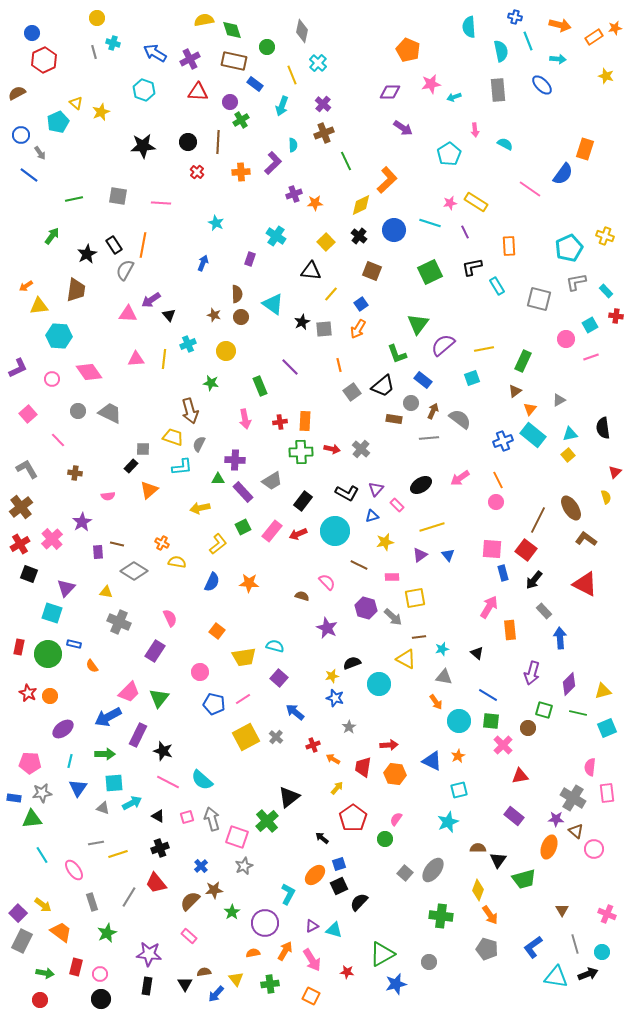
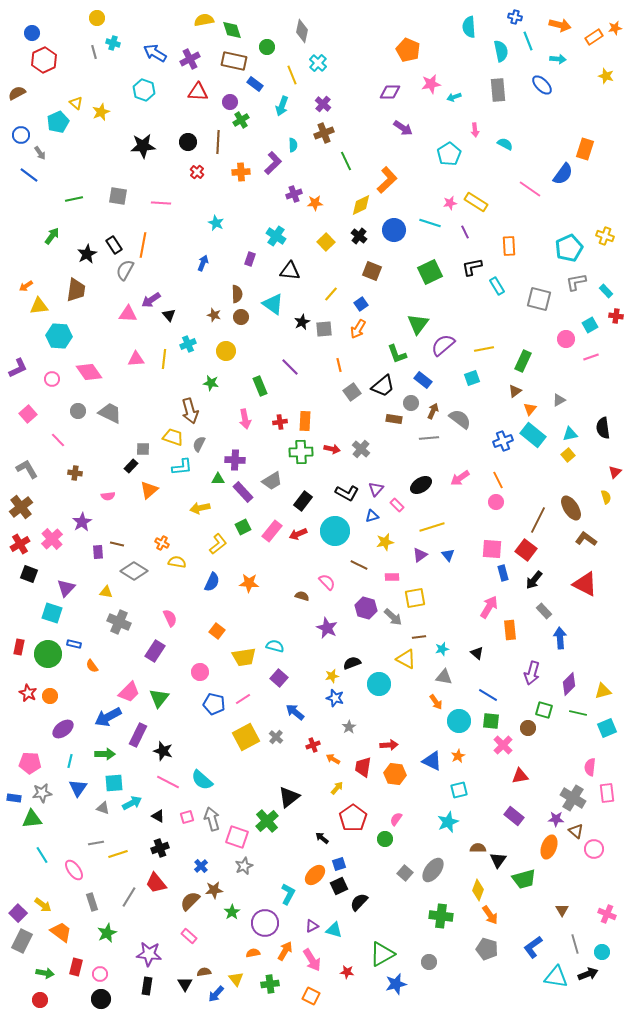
black triangle at (311, 271): moved 21 px left
